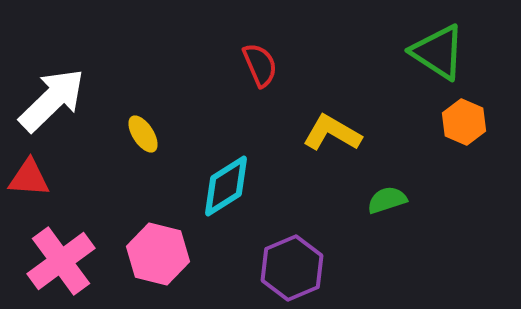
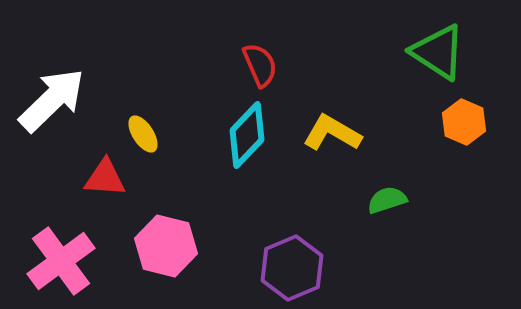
red triangle: moved 76 px right
cyan diamond: moved 21 px right, 51 px up; rotated 14 degrees counterclockwise
pink hexagon: moved 8 px right, 8 px up
